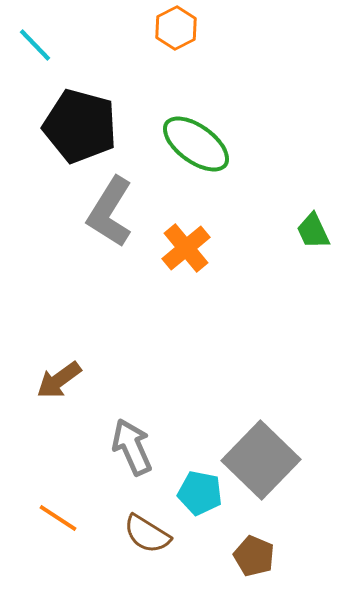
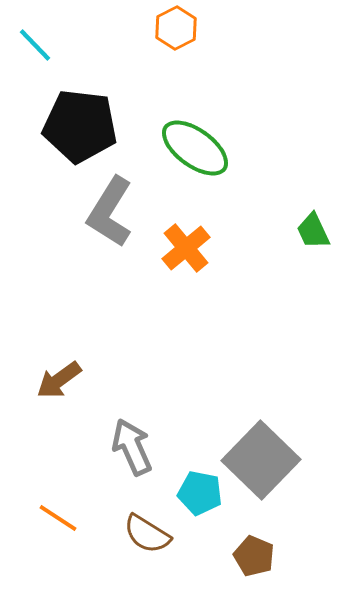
black pentagon: rotated 8 degrees counterclockwise
green ellipse: moved 1 px left, 4 px down
